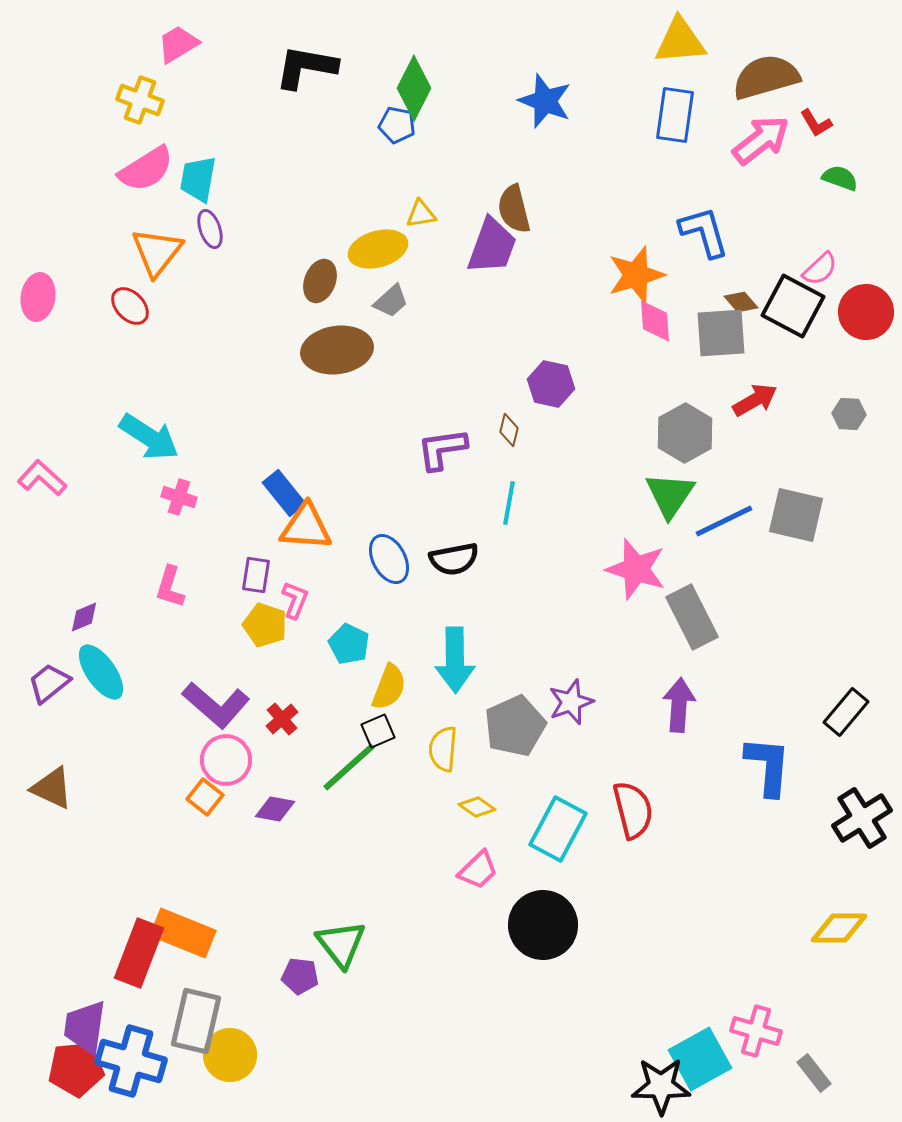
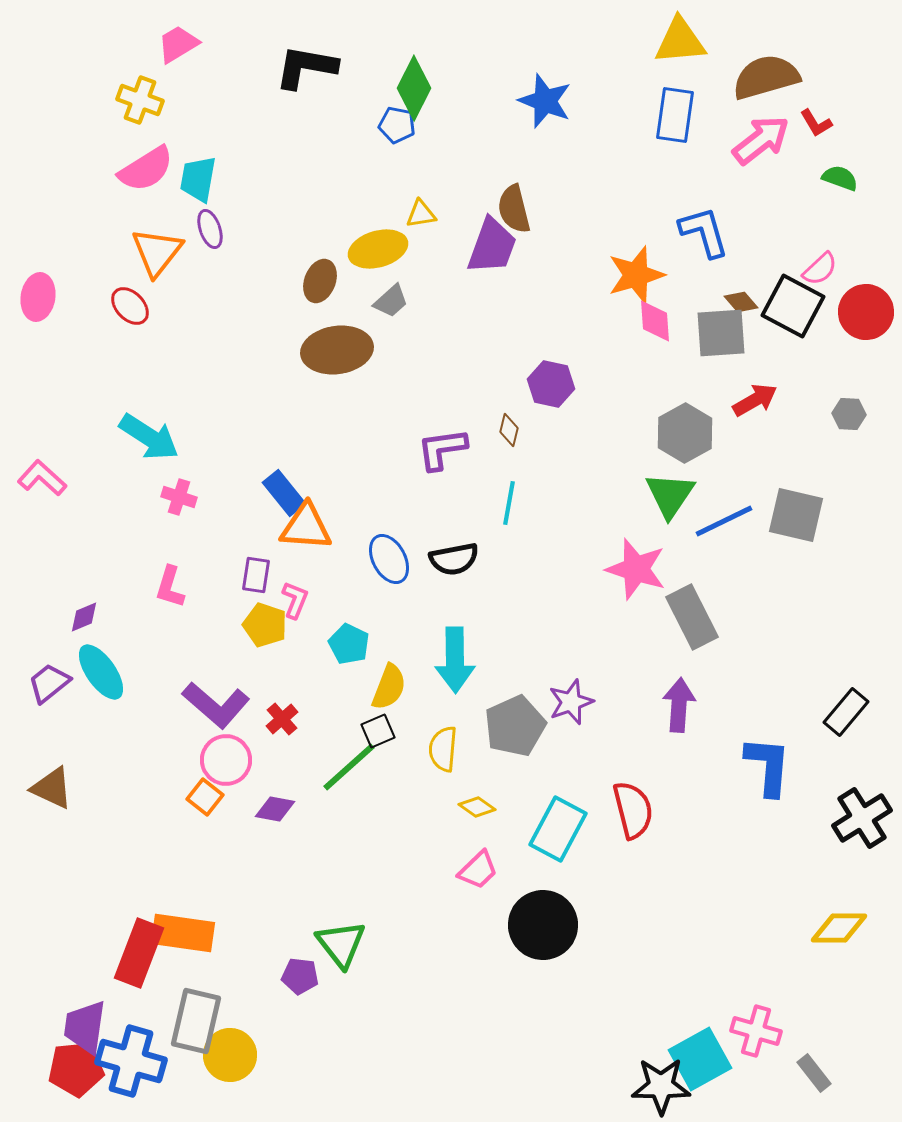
orange rectangle at (183, 933): rotated 14 degrees counterclockwise
